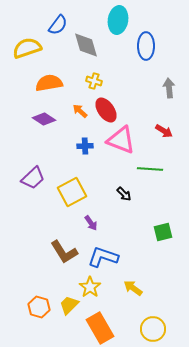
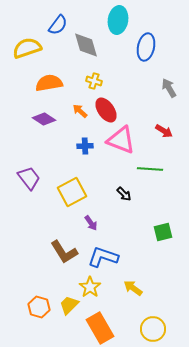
blue ellipse: moved 1 px down; rotated 12 degrees clockwise
gray arrow: rotated 24 degrees counterclockwise
purple trapezoid: moved 4 px left; rotated 85 degrees counterclockwise
